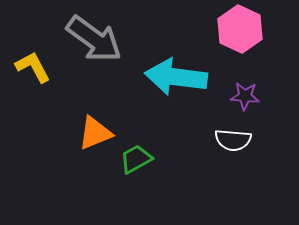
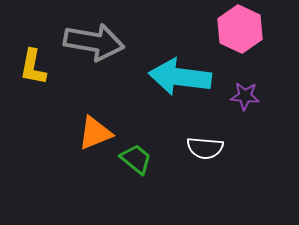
gray arrow: moved 3 px down; rotated 26 degrees counterclockwise
yellow L-shape: rotated 141 degrees counterclockwise
cyan arrow: moved 4 px right
white semicircle: moved 28 px left, 8 px down
green trapezoid: rotated 68 degrees clockwise
